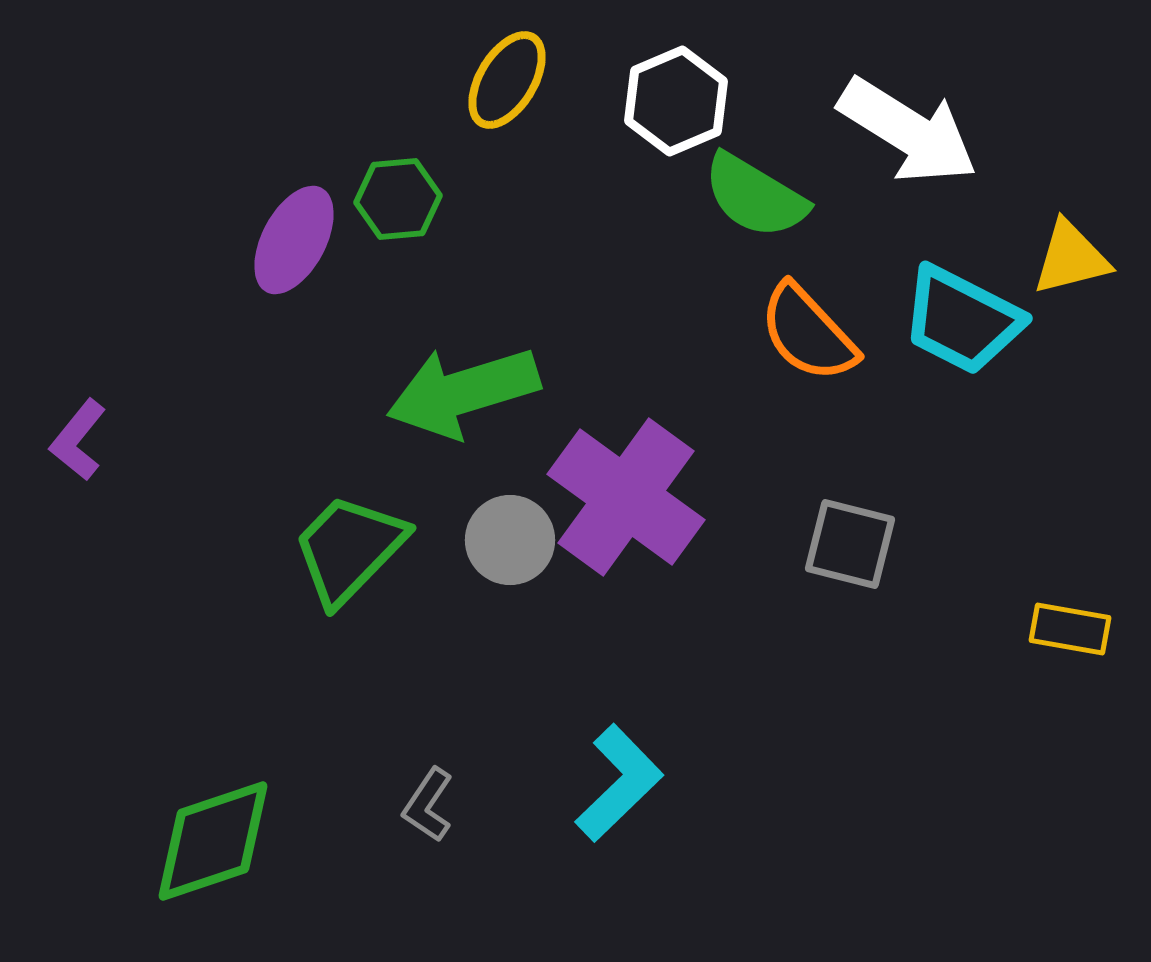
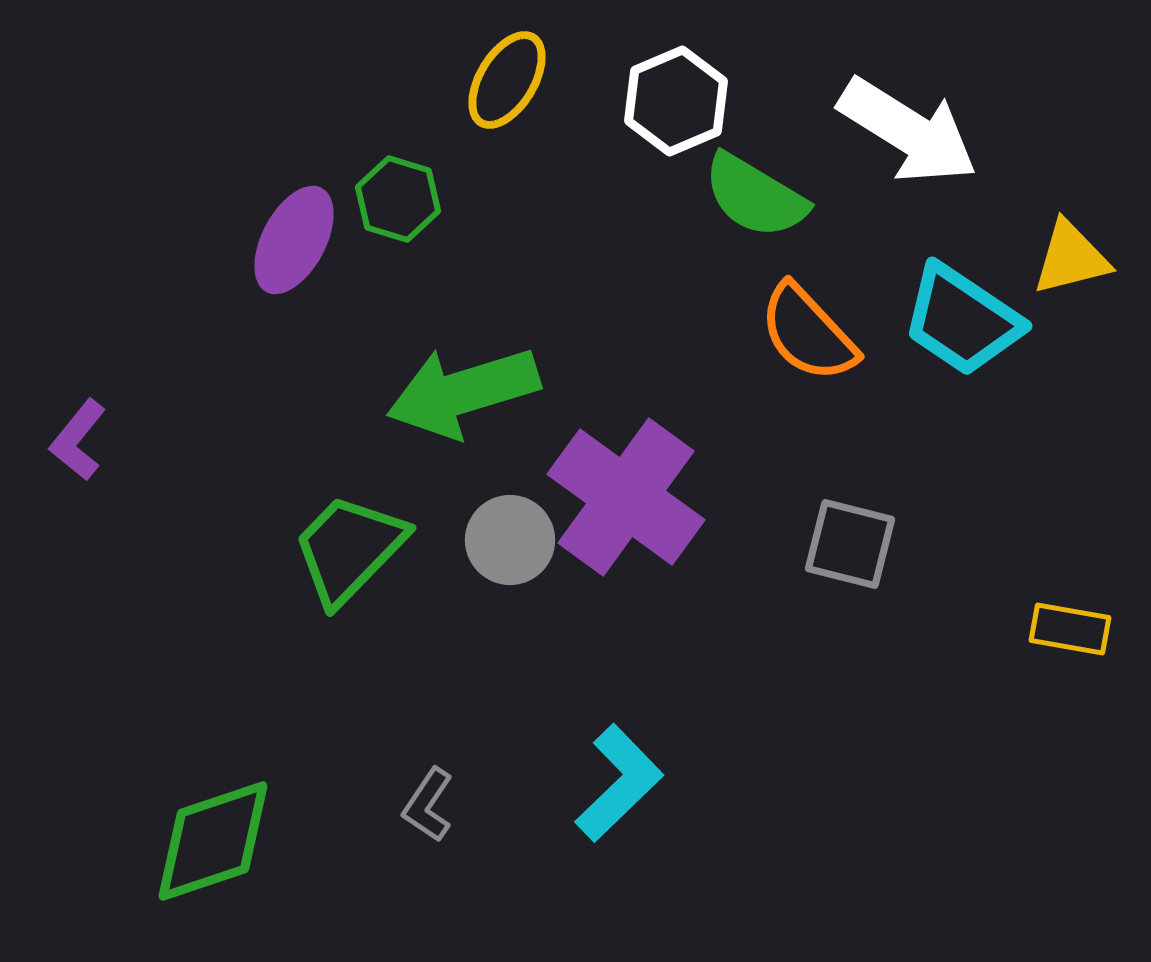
green hexagon: rotated 22 degrees clockwise
cyan trapezoid: rotated 7 degrees clockwise
